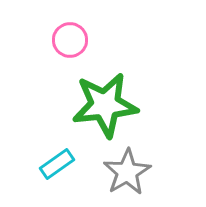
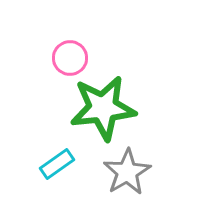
pink circle: moved 18 px down
green star: moved 2 px left, 3 px down
